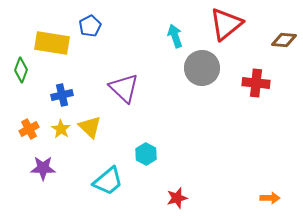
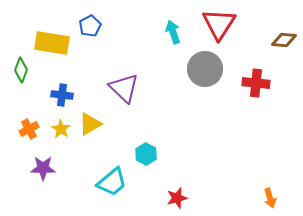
red triangle: moved 7 px left; rotated 18 degrees counterclockwise
cyan arrow: moved 2 px left, 4 px up
gray circle: moved 3 px right, 1 px down
blue cross: rotated 20 degrees clockwise
yellow triangle: moved 3 px up; rotated 45 degrees clockwise
cyan trapezoid: moved 4 px right, 1 px down
orange arrow: rotated 72 degrees clockwise
